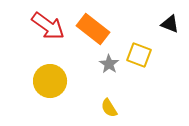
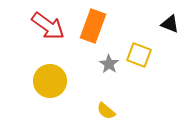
orange rectangle: moved 3 px up; rotated 72 degrees clockwise
yellow semicircle: moved 3 px left, 3 px down; rotated 18 degrees counterclockwise
